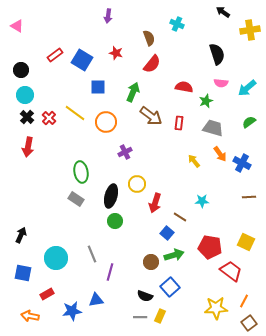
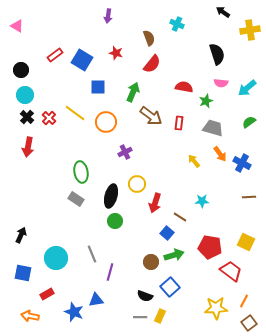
blue star at (72, 311): moved 2 px right, 1 px down; rotated 30 degrees clockwise
